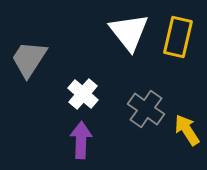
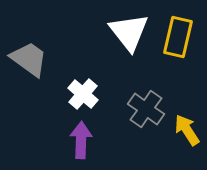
gray trapezoid: rotated 93 degrees clockwise
